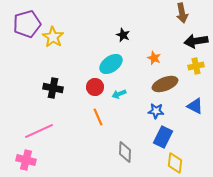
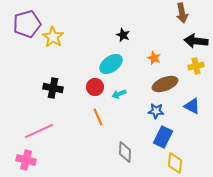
black arrow: rotated 15 degrees clockwise
blue triangle: moved 3 px left
